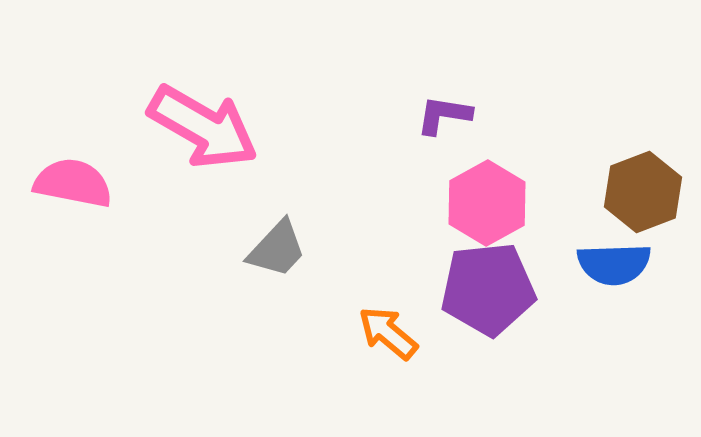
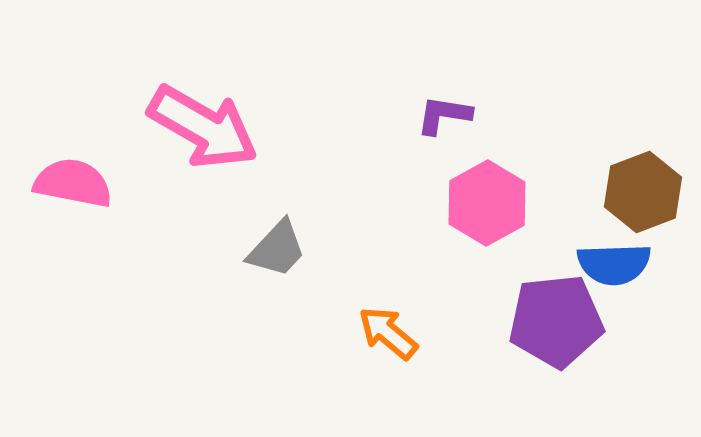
purple pentagon: moved 68 px right, 32 px down
